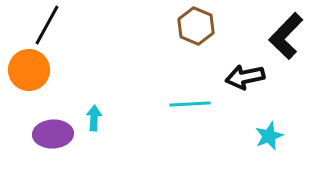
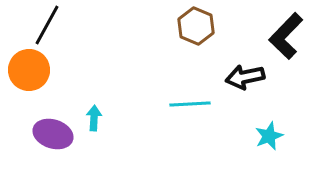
purple ellipse: rotated 21 degrees clockwise
